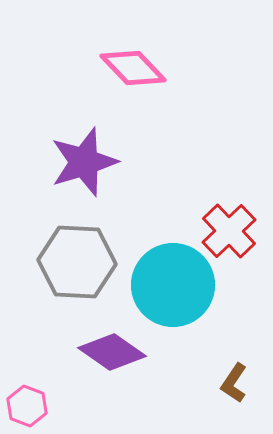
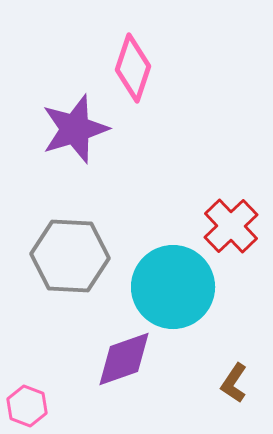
pink diamond: rotated 62 degrees clockwise
purple star: moved 9 px left, 33 px up
red cross: moved 2 px right, 5 px up
gray hexagon: moved 7 px left, 6 px up
cyan circle: moved 2 px down
purple diamond: moved 12 px right, 7 px down; rotated 54 degrees counterclockwise
